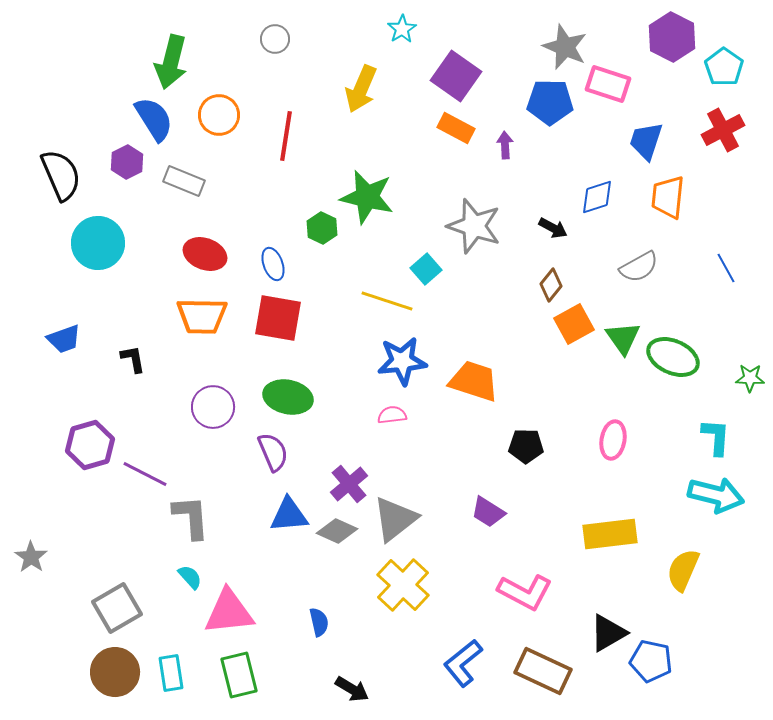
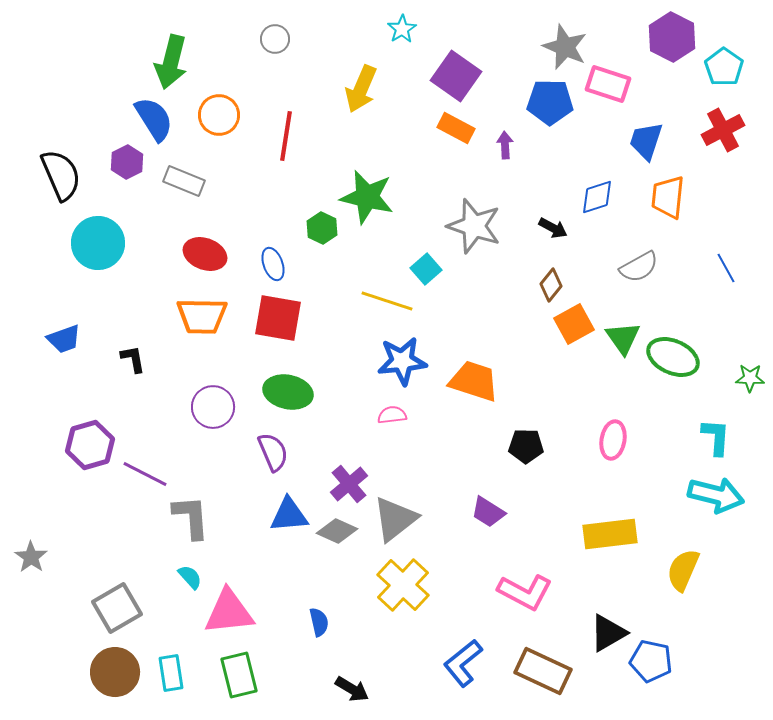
green ellipse at (288, 397): moved 5 px up
